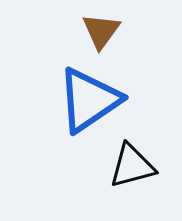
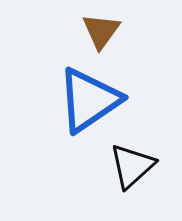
black triangle: rotated 27 degrees counterclockwise
